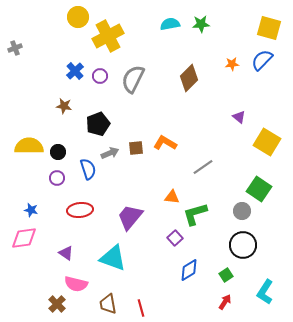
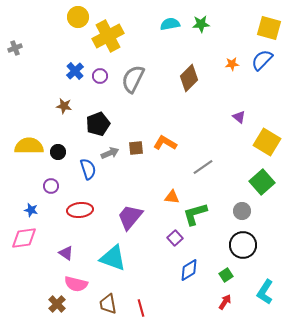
purple circle at (57, 178): moved 6 px left, 8 px down
green square at (259, 189): moved 3 px right, 7 px up; rotated 15 degrees clockwise
